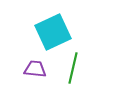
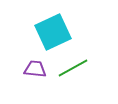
green line: rotated 48 degrees clockwise
